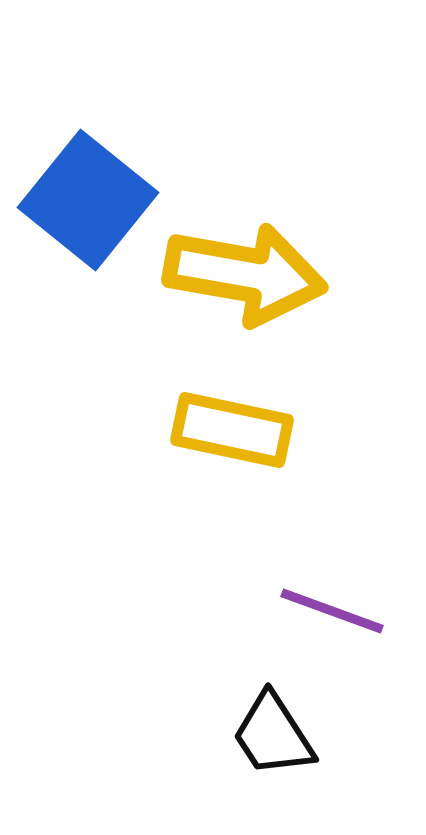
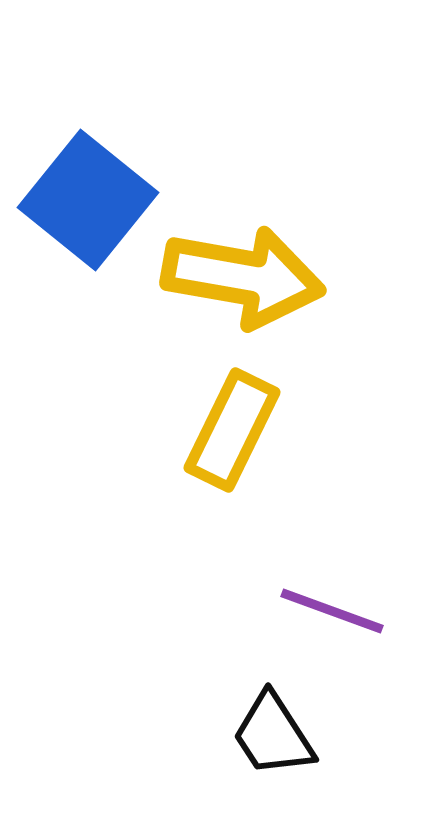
yellow arrow: moved 2 px left, 3 px down
yellow rectangle: rotated 76 degrees counterclockwise
